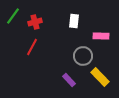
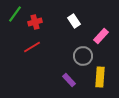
green line: moved 2 px right, 2 px up
white rectangle: rotated 40 degrees counterclockwise
pink rectangle: rotated 49 degrees counterclockwise
red line: rotated 30 degrees clockwise
yellow rectangle: rotated 48 degrees clockwise
